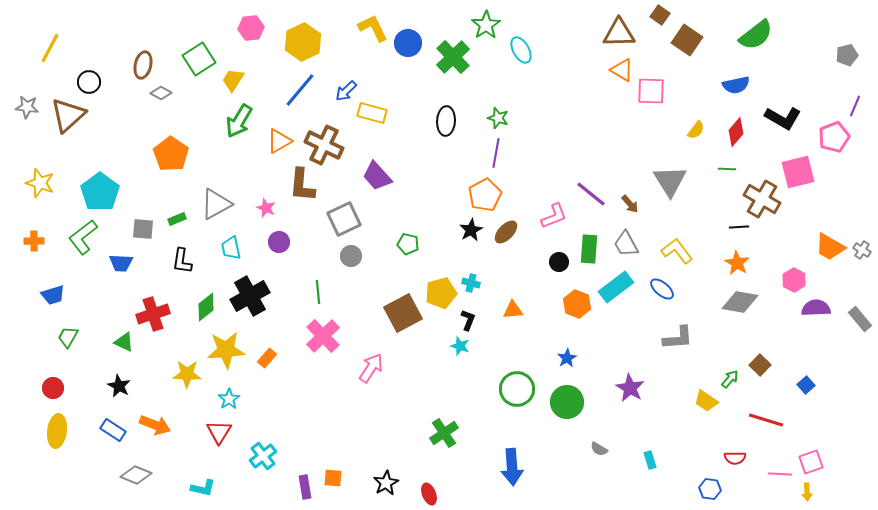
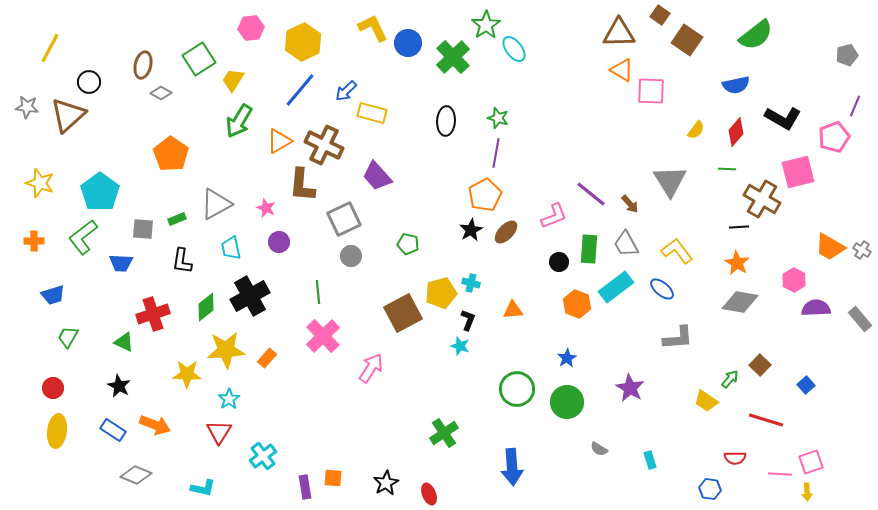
cyan ellipse at (521, 50): moved 7 px left, 1 px up; rotated 8 degrees counterclockwise
